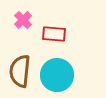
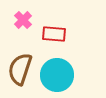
brown semicircle: moved 2 px up; rotated 12 degrees clockwise
